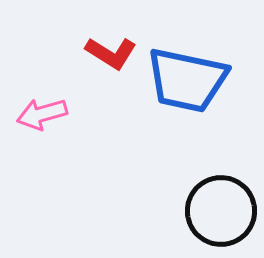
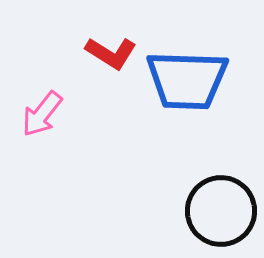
blue trapezoid: rotated 10 degrees counterclockwise
pink arrow: rotated 36 degrees counterclockwise
